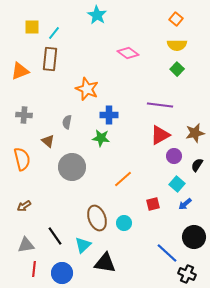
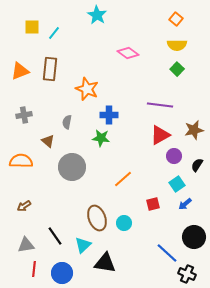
brown rectangle: moved 10 px down
gray cross: rotated 14 degrees counterclockwise
brown star: moved 1 px left, 3 px up
orange semicircle: moved 1 px left, 2 px down; rotated 75 degrees counterclockwise
cyan square: rotated 14 degrees clockwise
